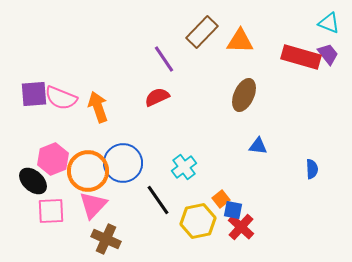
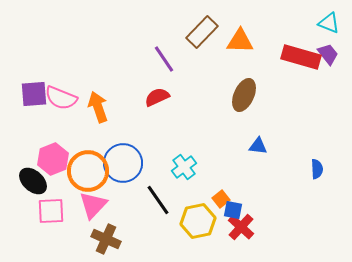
blue semicircle: moved 5 px right
